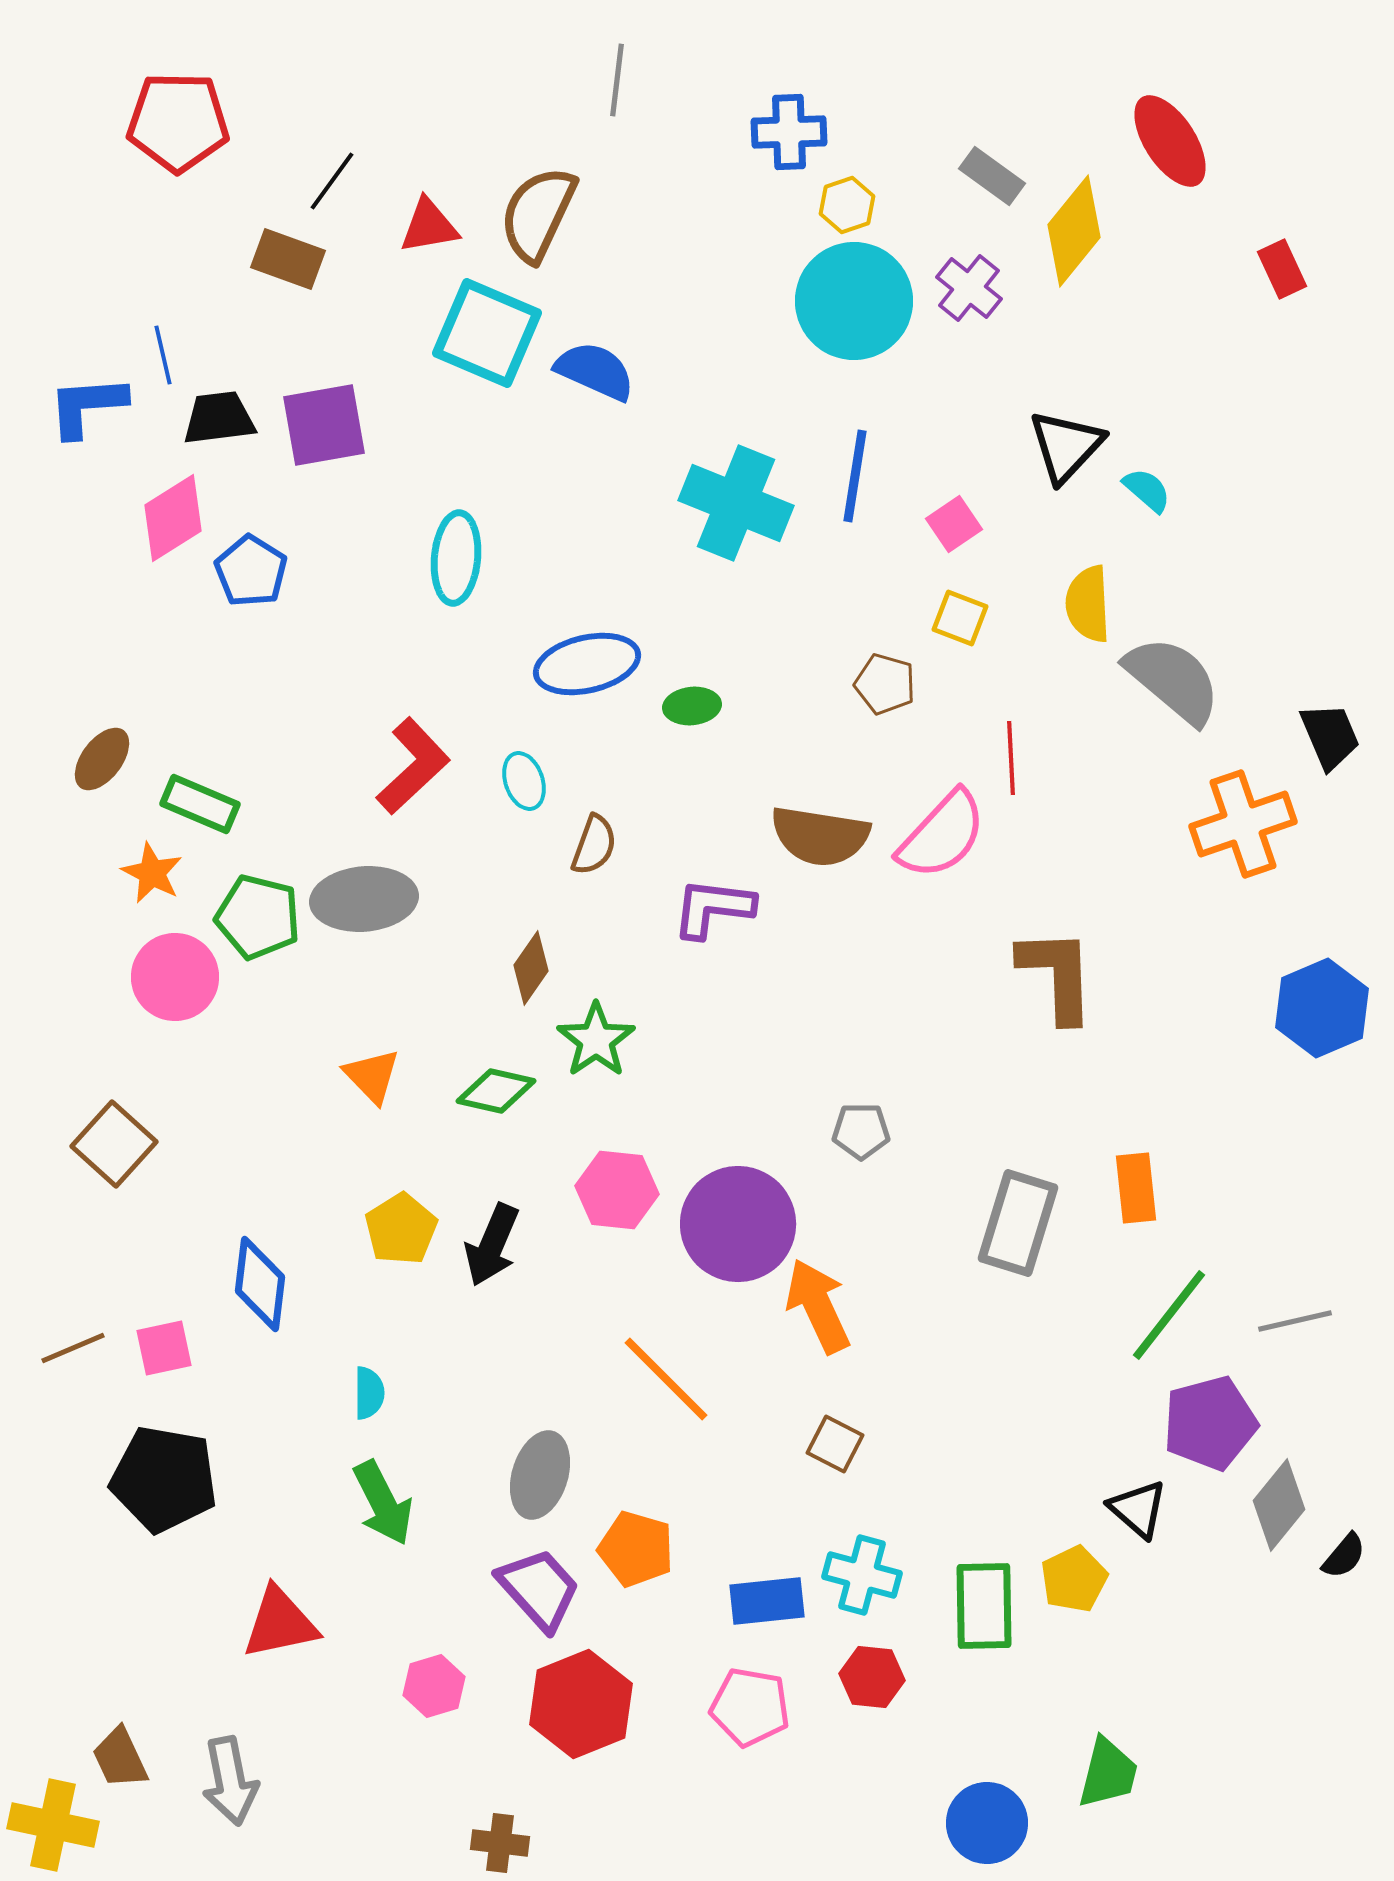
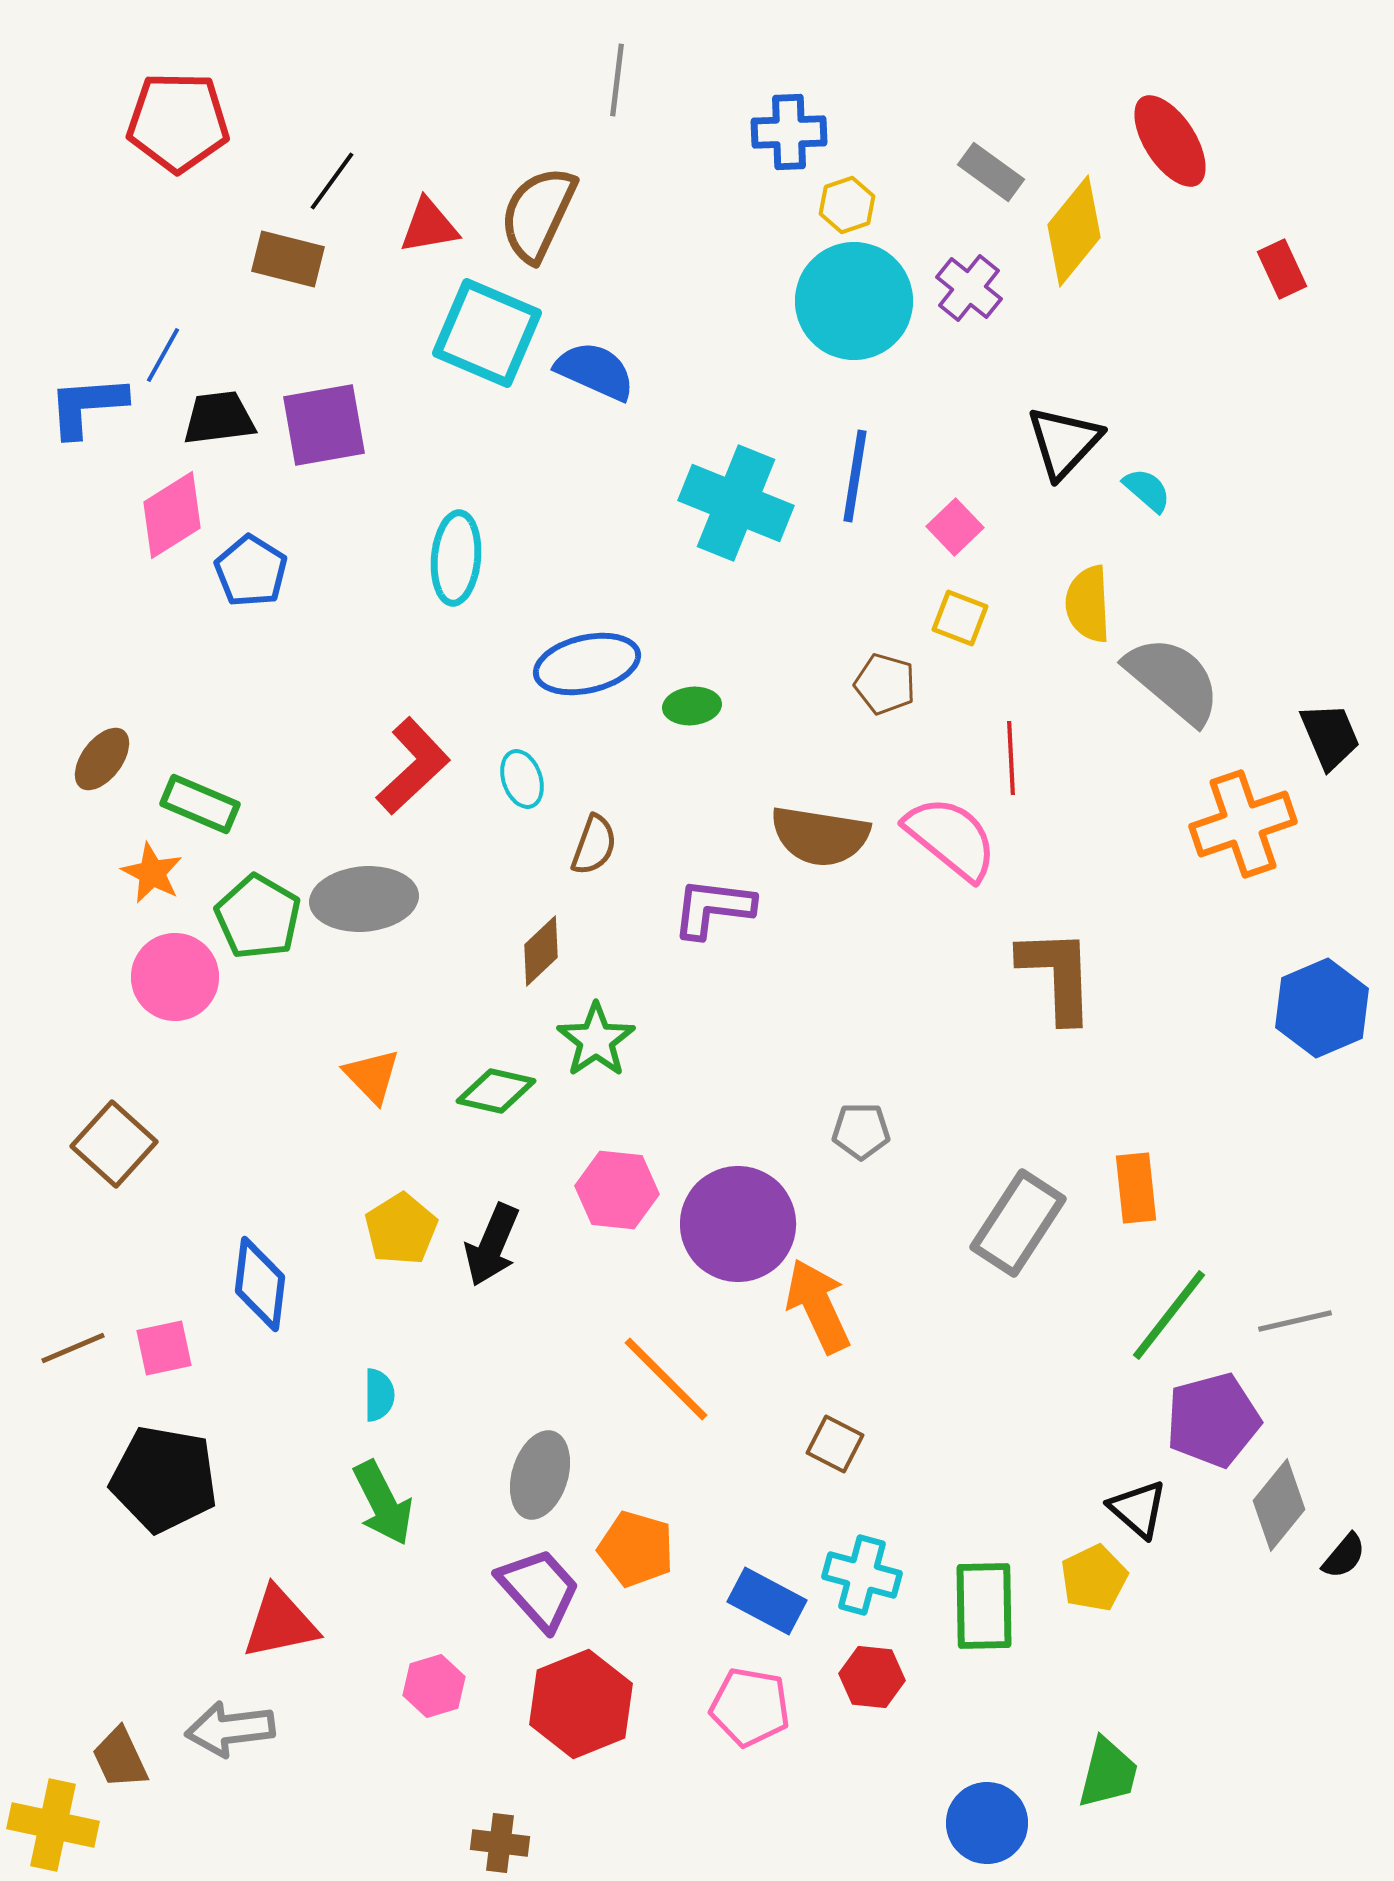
gray rectangle at (992, 176): moved 1 px left, 4 px up
brown rectangle at (288, 259): rotated 6 degrees counterclockwise
blue line at (163, 355): rotated 42 degrees clockwise
black triangle at (1066, 446): moved 2 px left, 4 px up
pink diamond at (173, 518): moved 1 px left, 3 px up
pink square at (954, 524): moved 1 px right, 3 px down; rotated 10 degrees counterclockwise
cyan ellipse at (524, 781): moved 2 px left, 2 px up
pink semicircle at (942, 835): moved 9 px right, 3 px down; rotated 94 degrees counterclockwise
green pentagon at (258, 917): rotated 16 degrees clockwise
brown diamond at (531, 968): moved 10 px right, 17 px up; rotated 12 degrees clockwise
gray rectangle at (1018, 1223): rotated 16 degrees clockwise
cyan semicircle at (369, 1393): moved 10 px right, 2 px down
purple pentagon at (1210, 1423): moved 3 px right, 3 px up
yellow pentagon at (1074, 1579): moved 20 px right, 1 px up
blue rectangle at (767, 1601): rotated 34 degrees clockwise
gray arrow at (230, 1781): moved 52 px up; rotated 94 degrees clockwise
